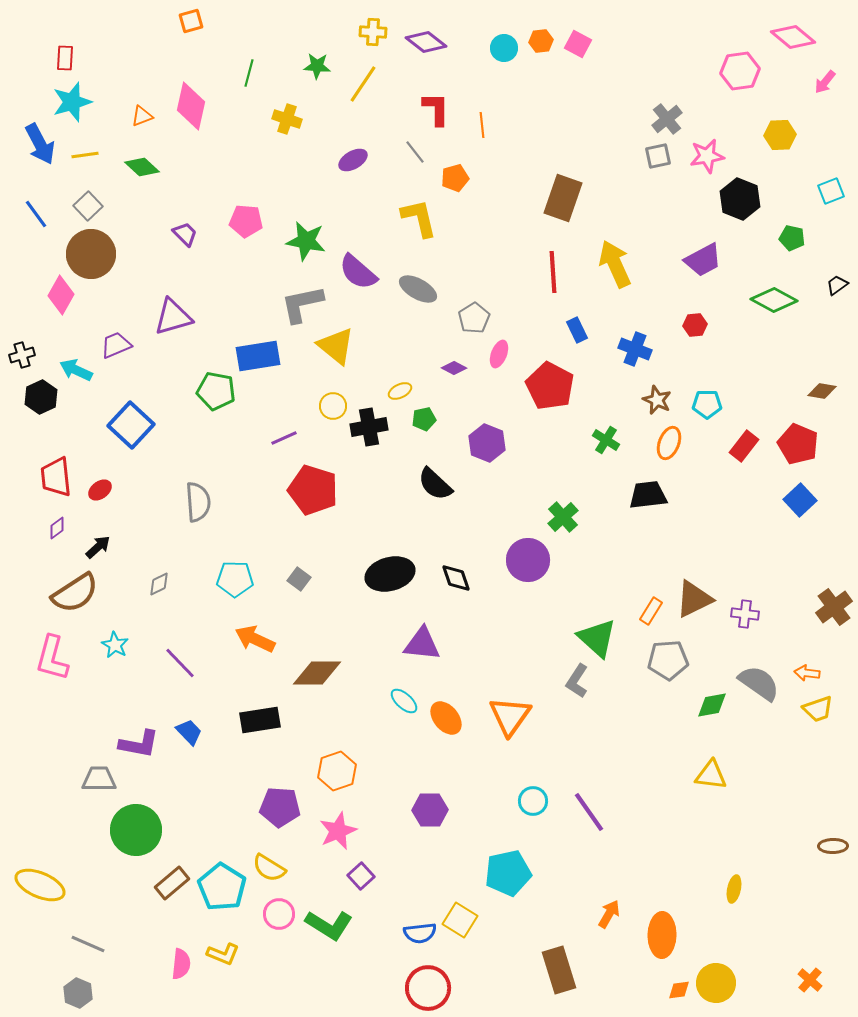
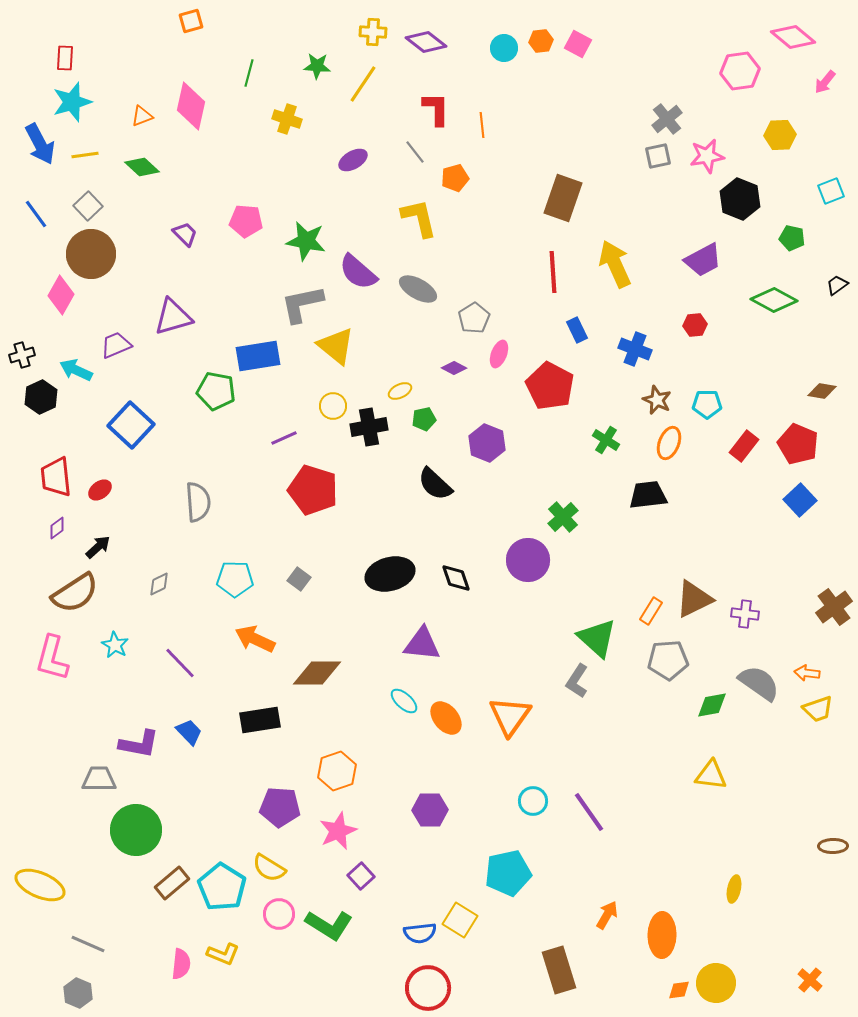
orange arrow at (609, 914): moved 2 px left, 1 px down
